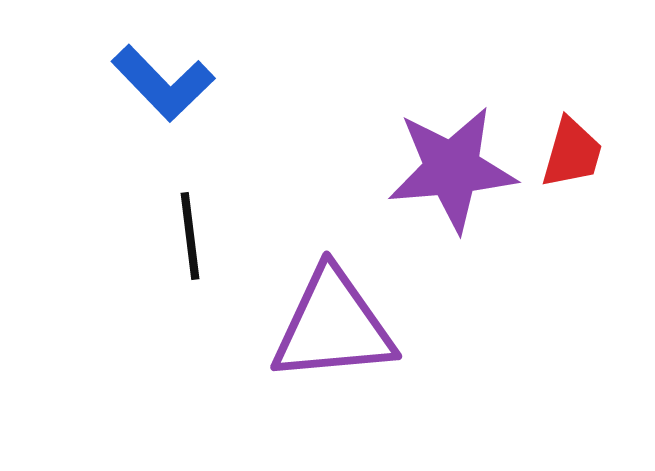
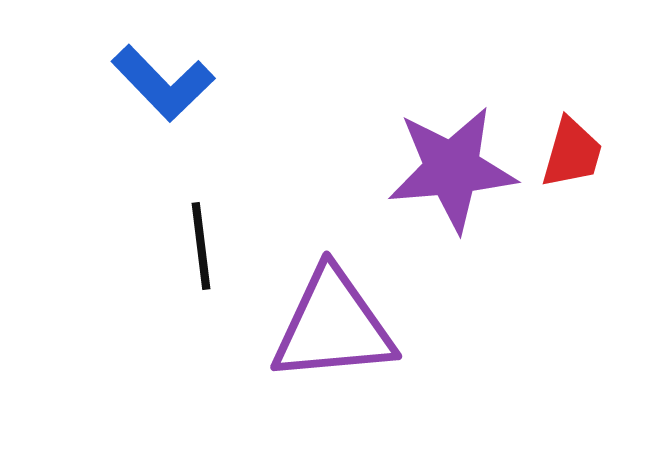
black line: moved 11 px right, 10 px down
